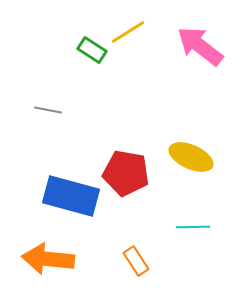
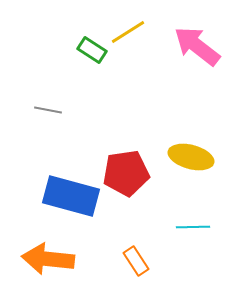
pink arrow: moved 3 px left
yellow ellipse: rotated 9 degrees counterclockwise
red pentagon: rotated 18 degrees counterclockwise
